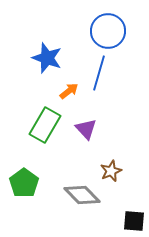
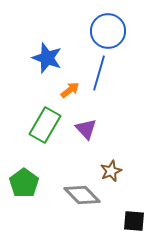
orange arrow: moved 1 px right, 1 px up
